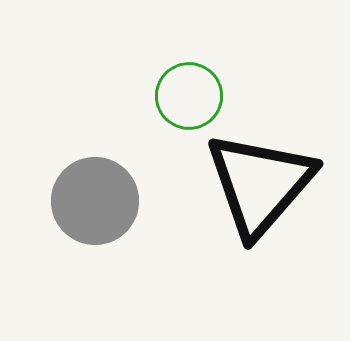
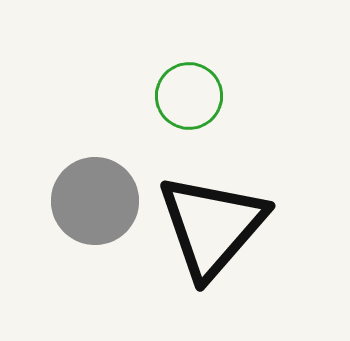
black triangle: moved 48 px left, 42 px down
